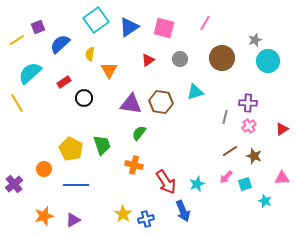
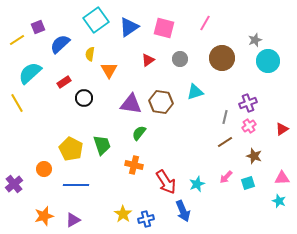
purple cross at (248, 103): rotated 24 degrees counterclockwise
brown line at (230, 151): moved 5 px left, 9 px up
cyan square at (245, 184): moved 3 px right, 1 px up
cyan star at (265, 201): moved 14 px right
